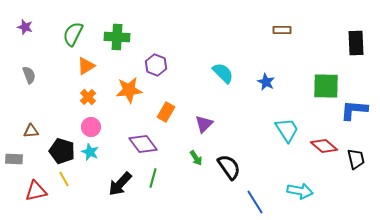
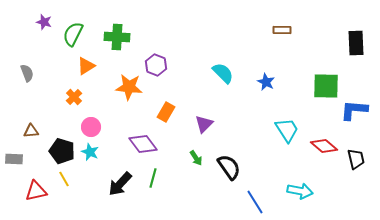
purple star: moved 19 px right, 5 px up
gray semicircle: moved 2 px left, 2 px up
orange star: moved 3 px up; rotated 12 degrees clockwise
orange cross: moved 14 px left
